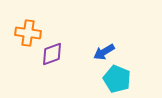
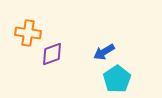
cyan pentagon: rotated 16 degrees clockwise
